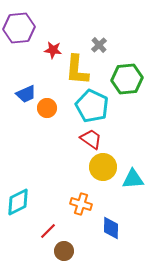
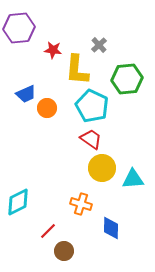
yellow circle: moved 1 px left, 1 px down
